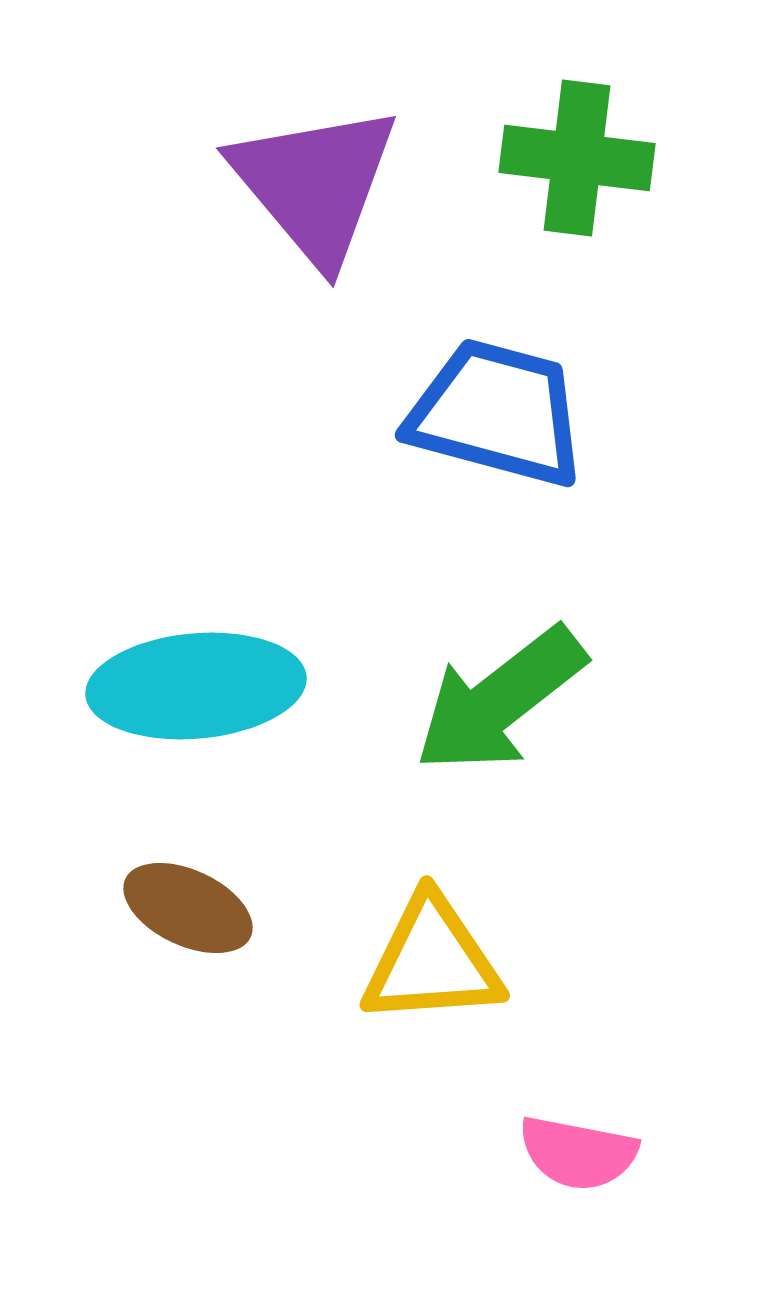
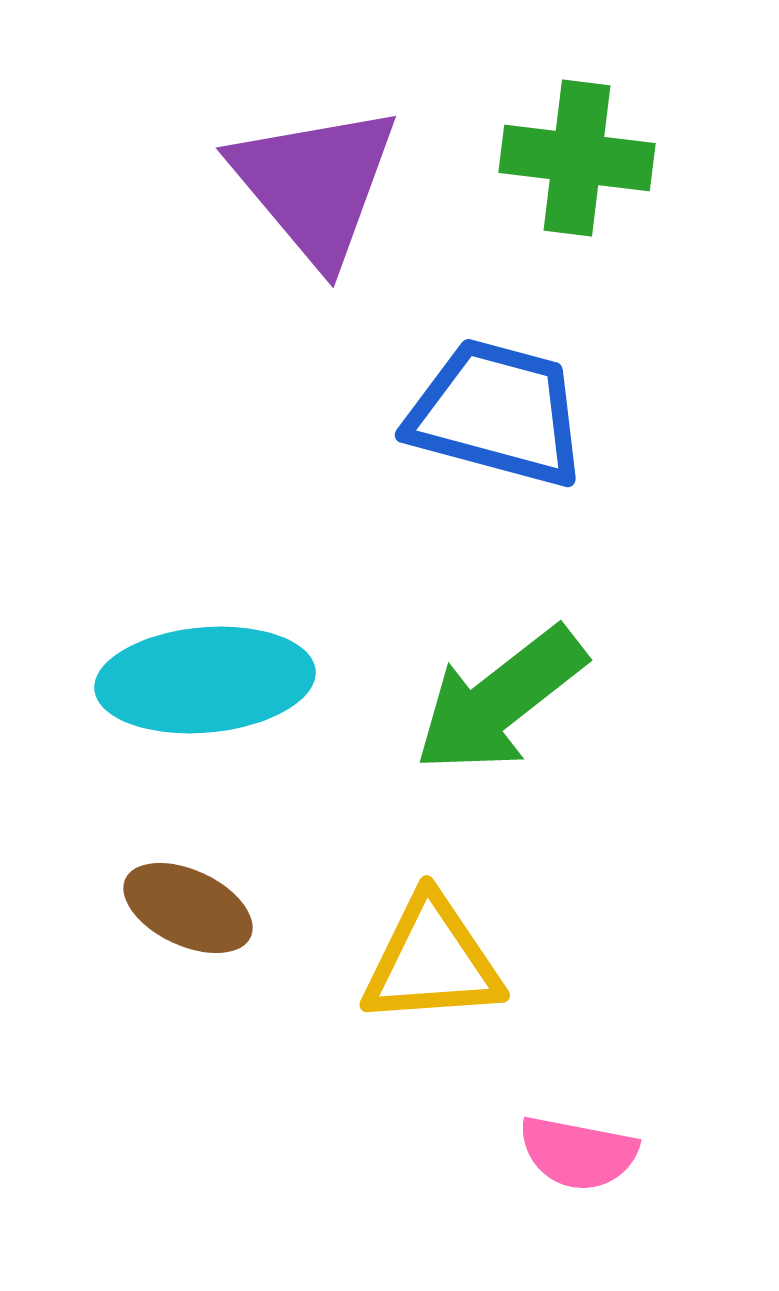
cyan ellipse: moved 9 px right, 6 px up
